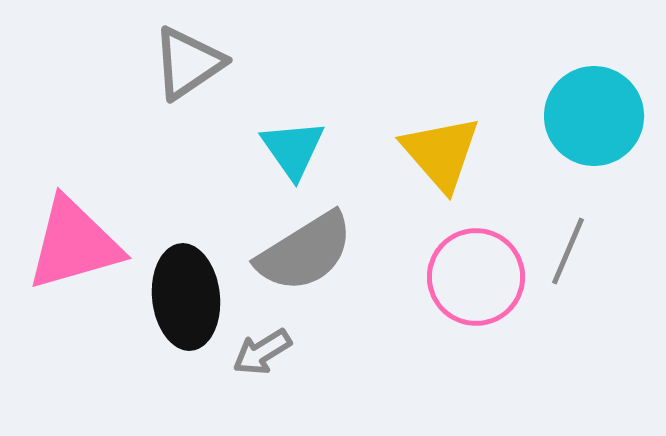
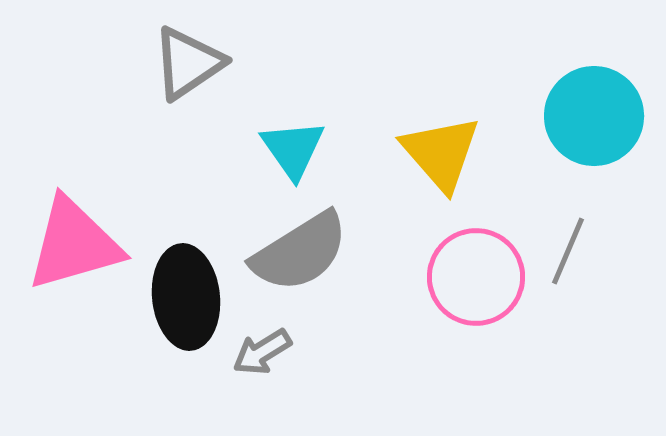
gray semicircle: moved 5 px left
